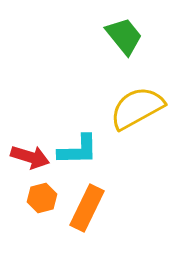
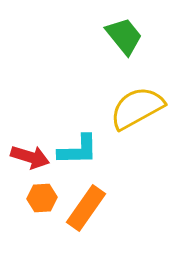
orange hexagon: rotated 12 degrees clockwise
orange rectangle: moved 1 px left; rotated 9 degrees clockwise
